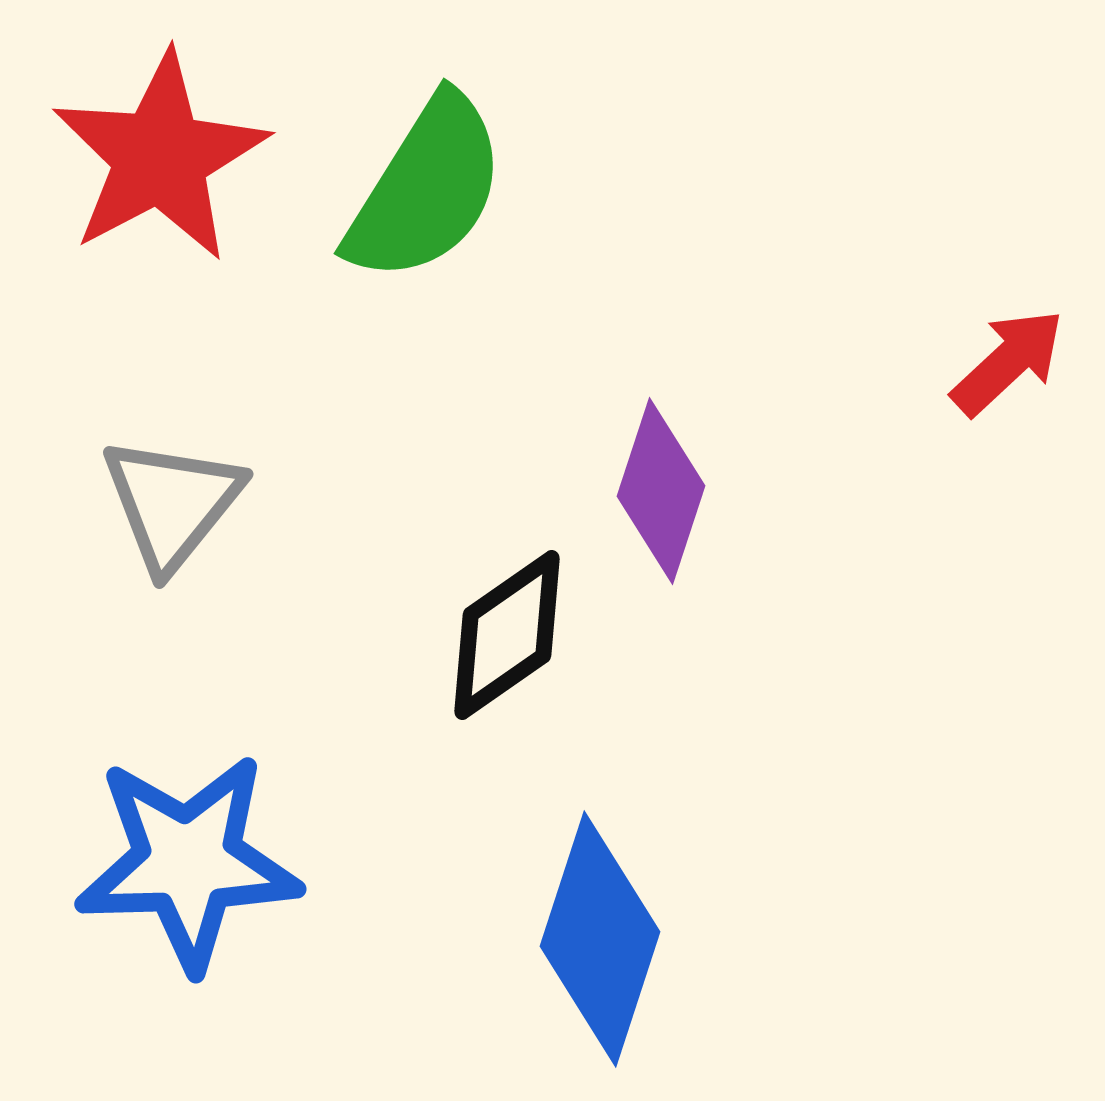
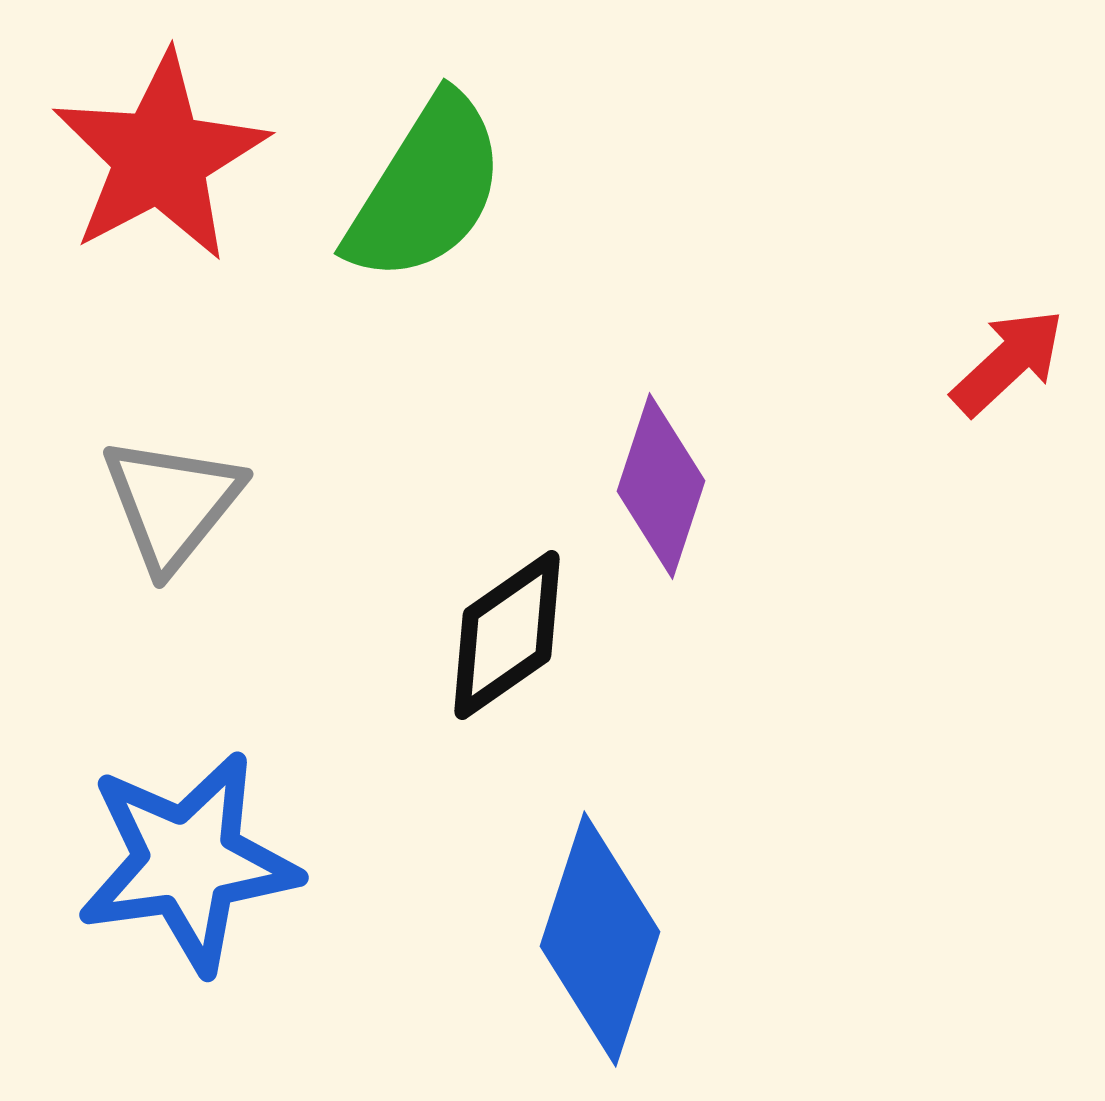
purple diamond: moved 5 px up
blue star: rotated 6 degrees counterclockwise
